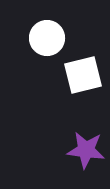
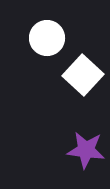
white square: rotated 33 degrees counterclockwise
